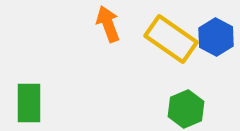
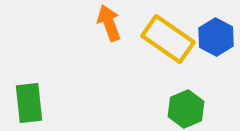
orange arrow: moved 1 px right, 1 px up
yellow rectangle: moved 3 px left
green rectangle: rotated 6 degrees counterclockwise
